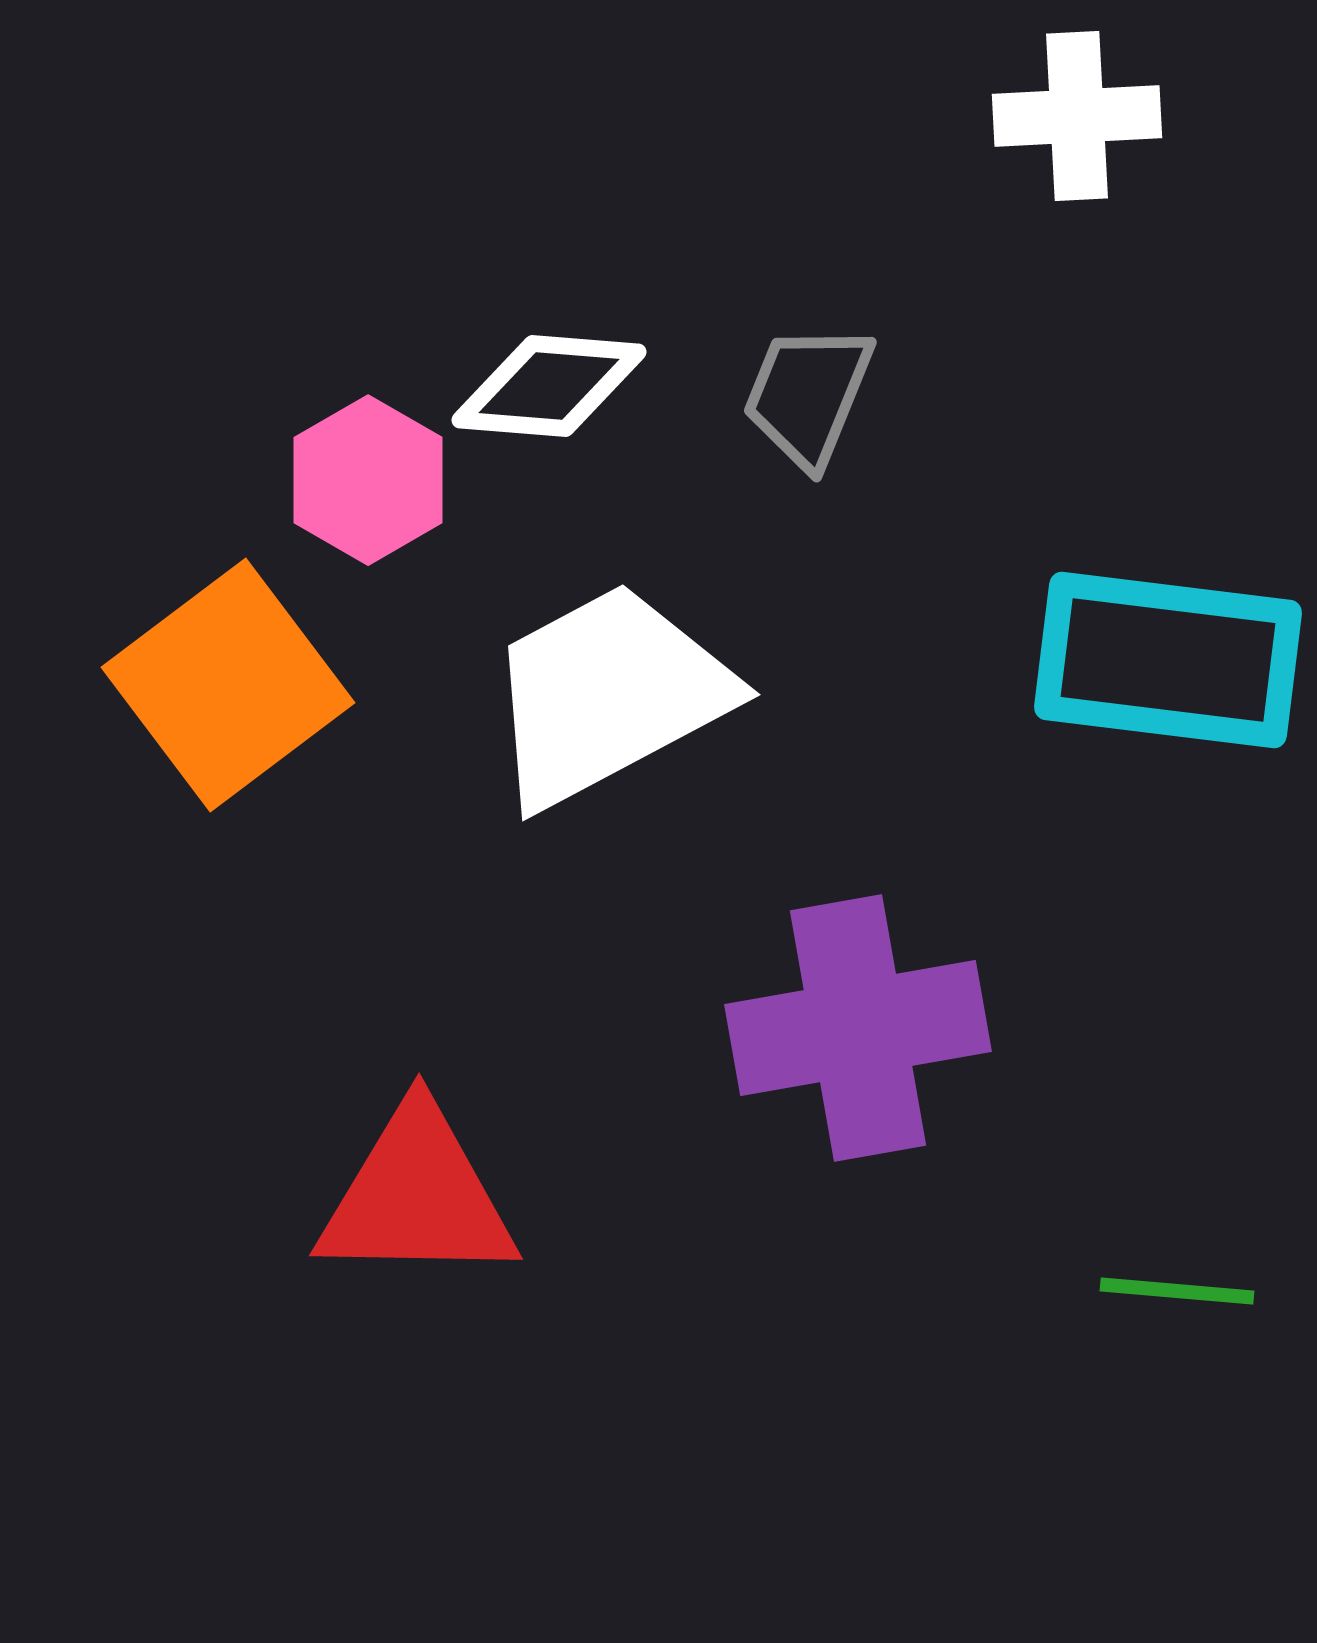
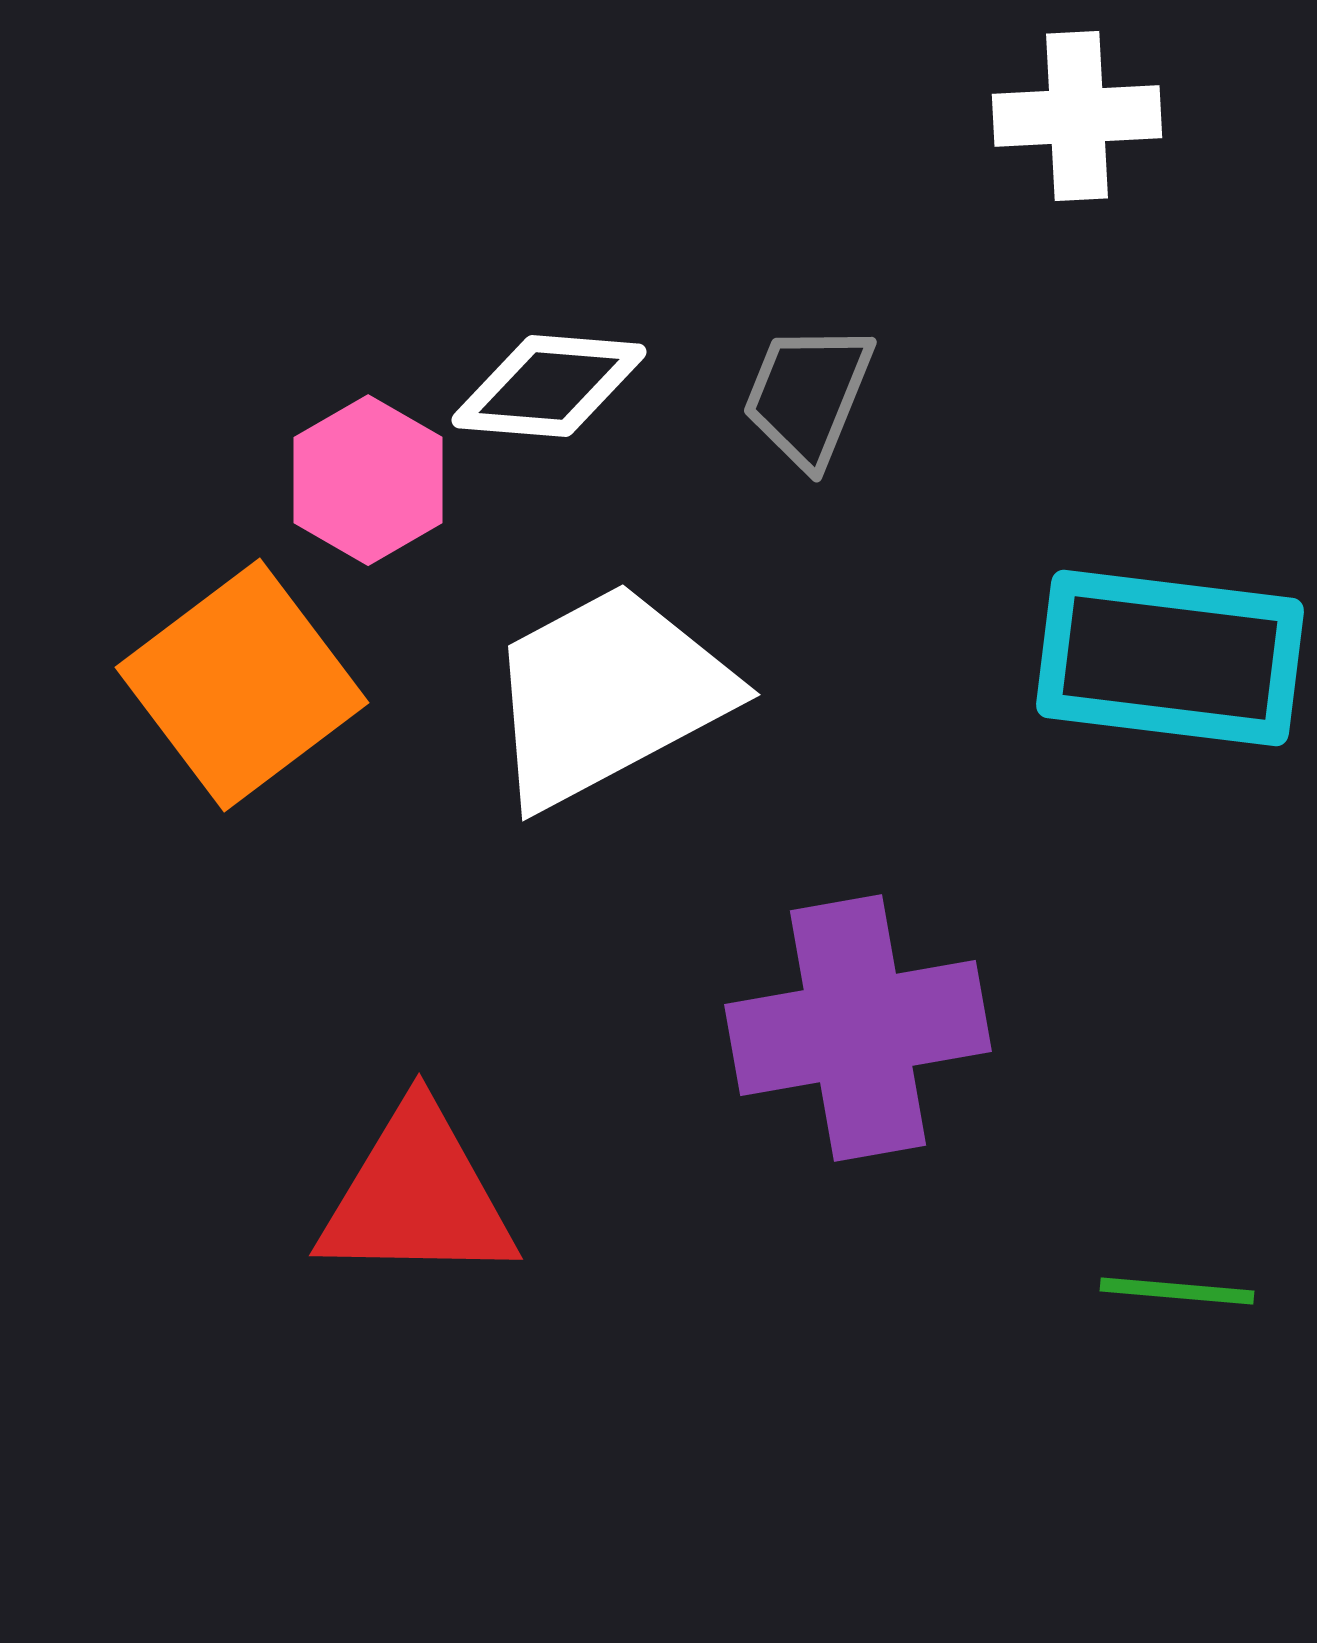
cyan rectangle: moved 2 px right, 2 px up
orange square: moved 14 px right
